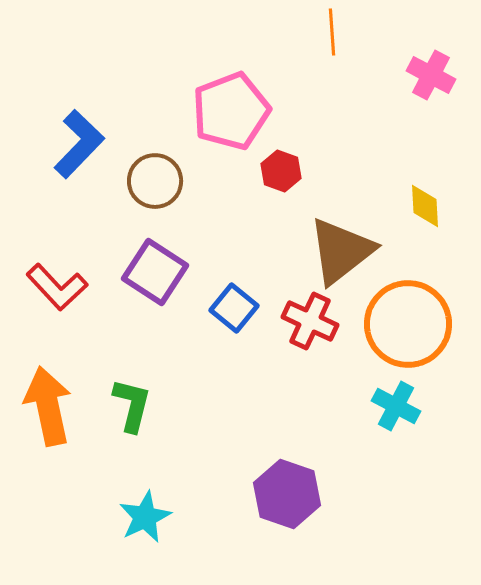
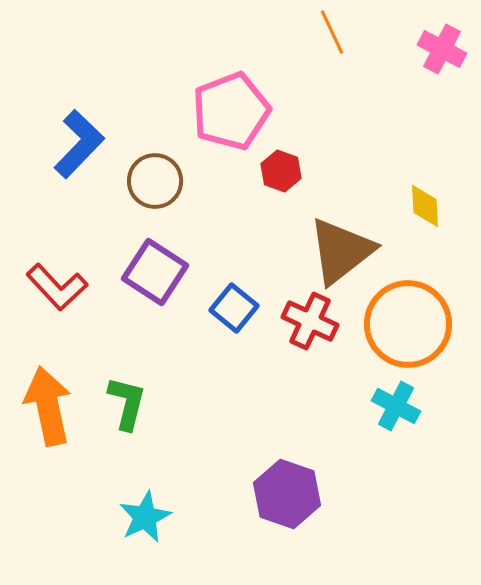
orange line: rotated 21 degrees counterclockwise
pink cross: moved 11 px right, 26 px up
green L-shape: moved 5 px left, 2 px up
